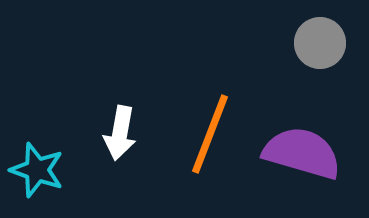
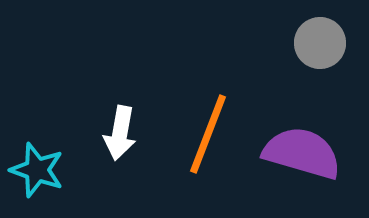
orange line: moved 2 px left
